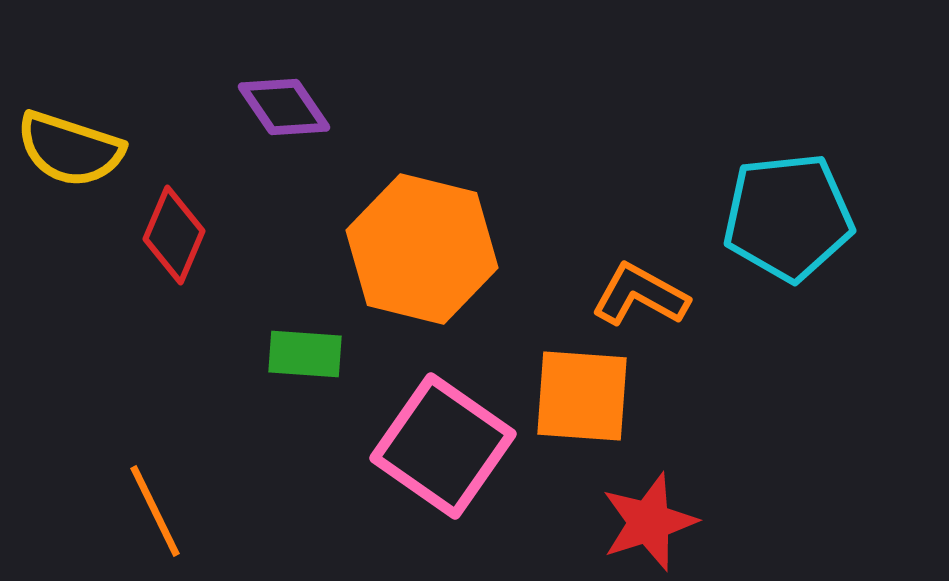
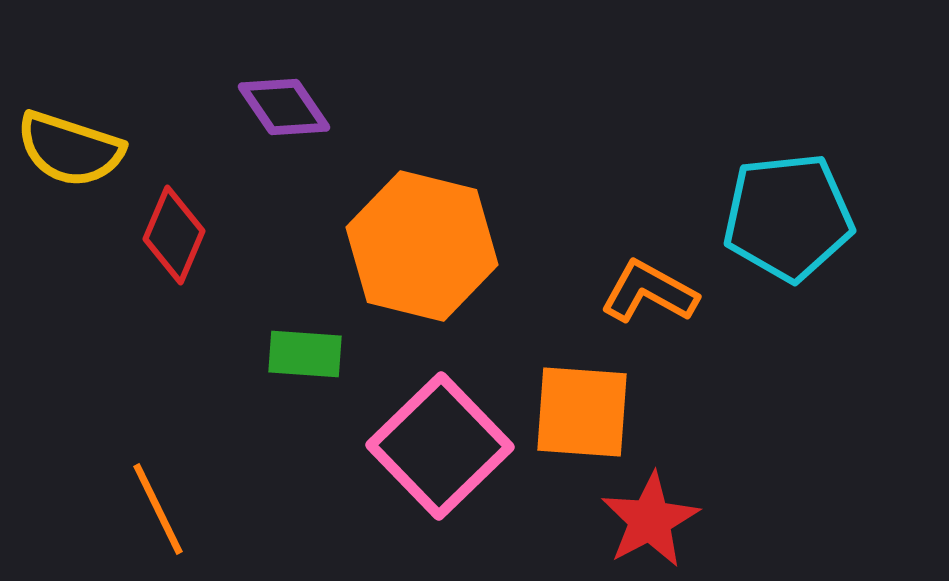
orange hexagon: moved 3 px up
orange L-shape: moved 9 px right, 3 px up
orange square: moved 16 px down
pink square: moved 3 px left; rotated 11 degrees clockwise
orange line: moved 3 px right, 2 px up
red star: moved 1 px right, 2 px up; rotated 10 degrees counterclockwise
